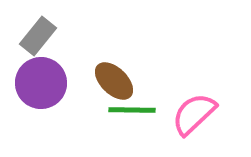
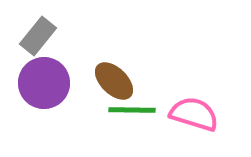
purple circle: moved 3 px right
pink semicircle: rotated 60 degrees clockwise
